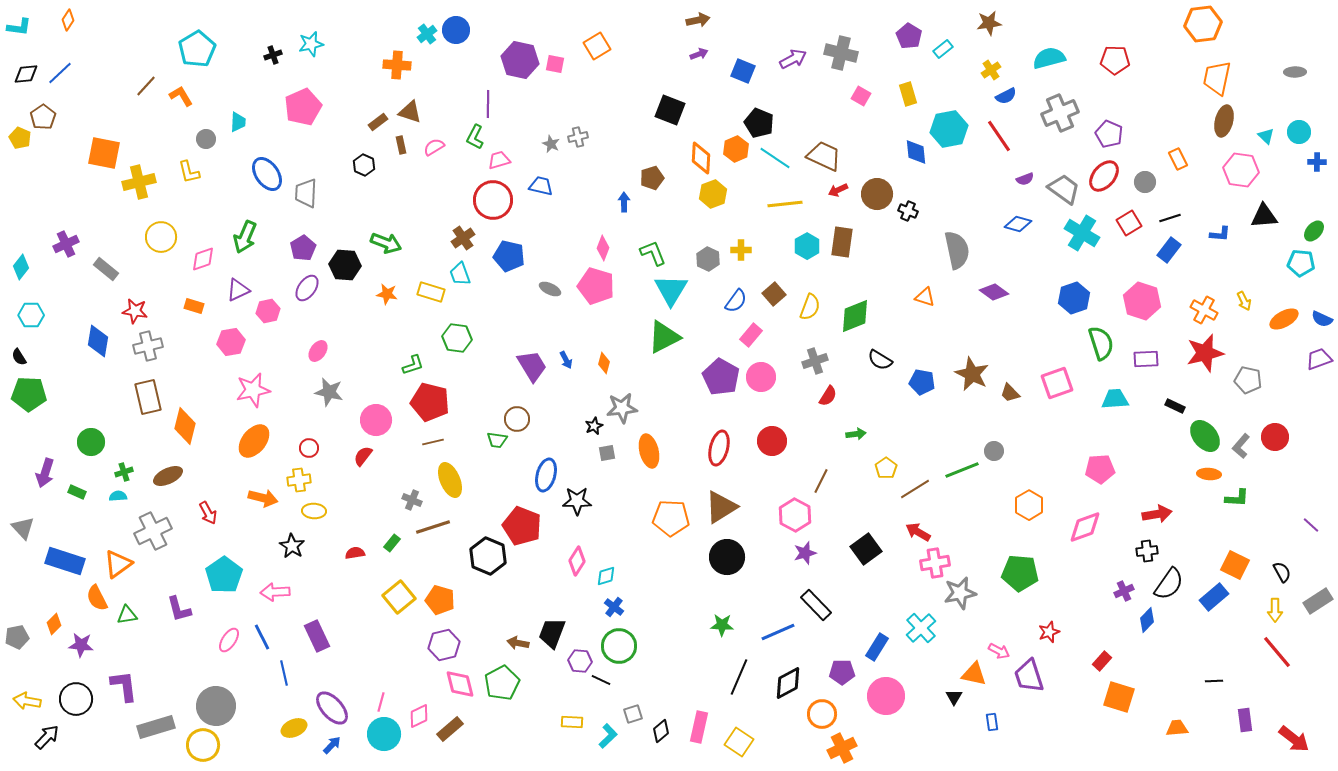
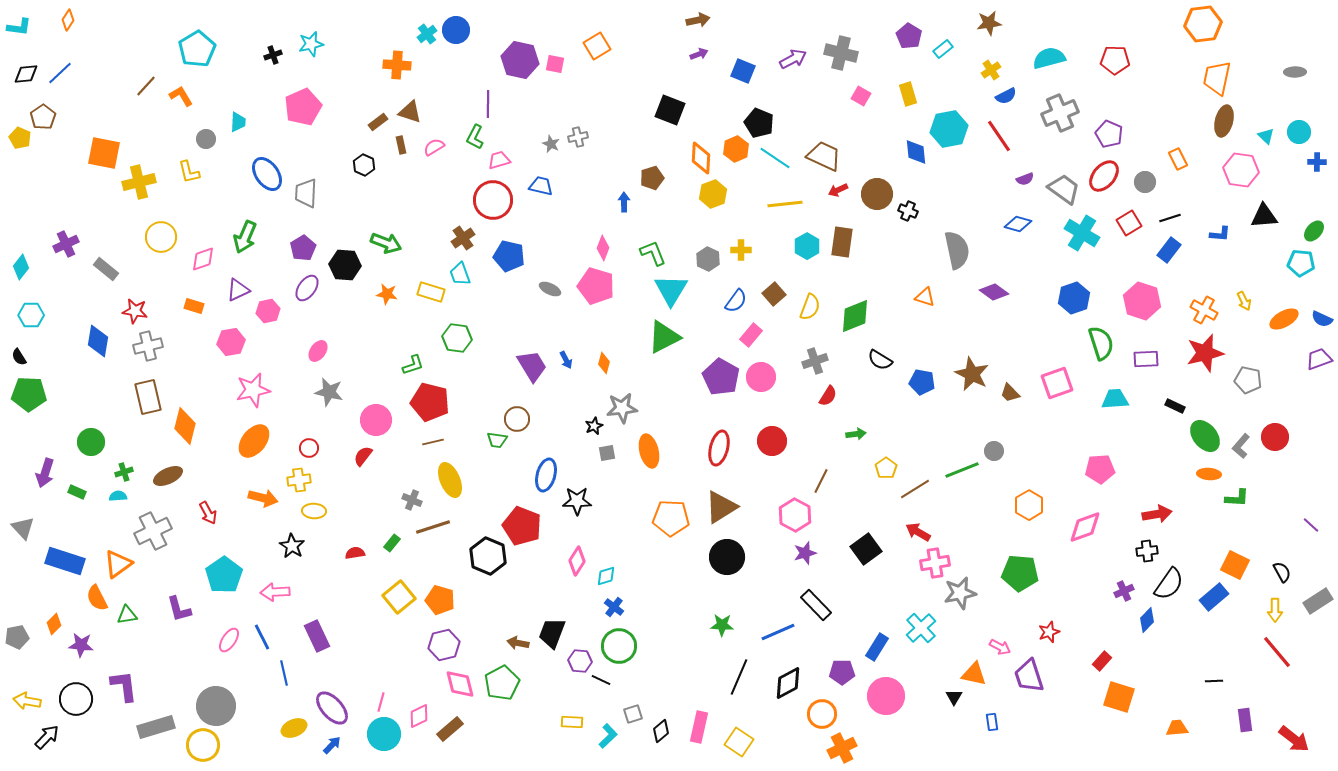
pink arrow at (999, 651): moved 1 px right, 4 px up
